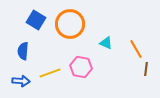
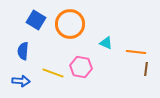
orange line: moved 3 px down; rotated 54 degrees counterclockwise
yellow line: moved 3 px right; rotated 40 degrees clockwise
